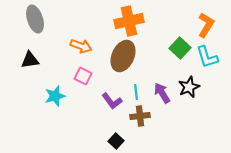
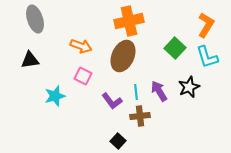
green square: moved 5 px left
purple arrow: moved 3 px left, 2 px up
black square: moved 2 px right
